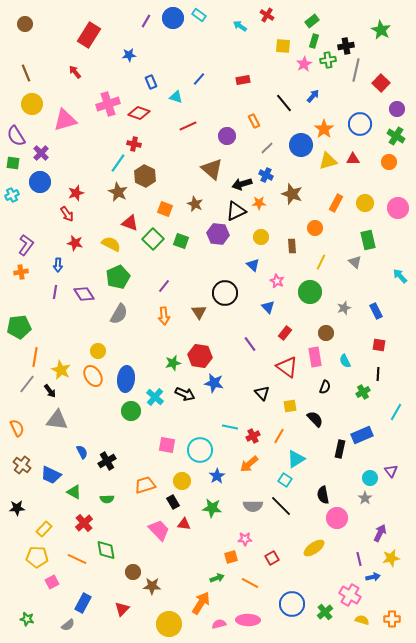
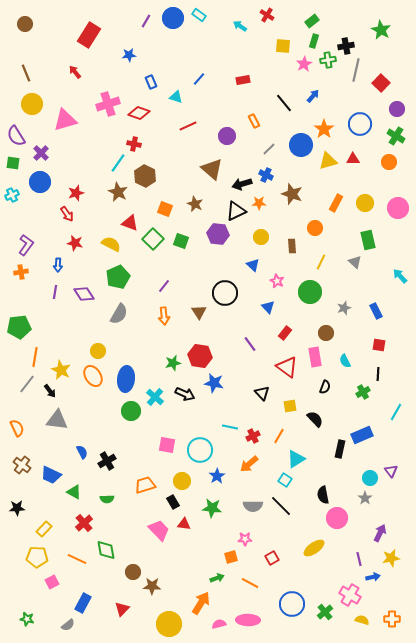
gray line at (267, 148): moved 2 px right, 1 px down
